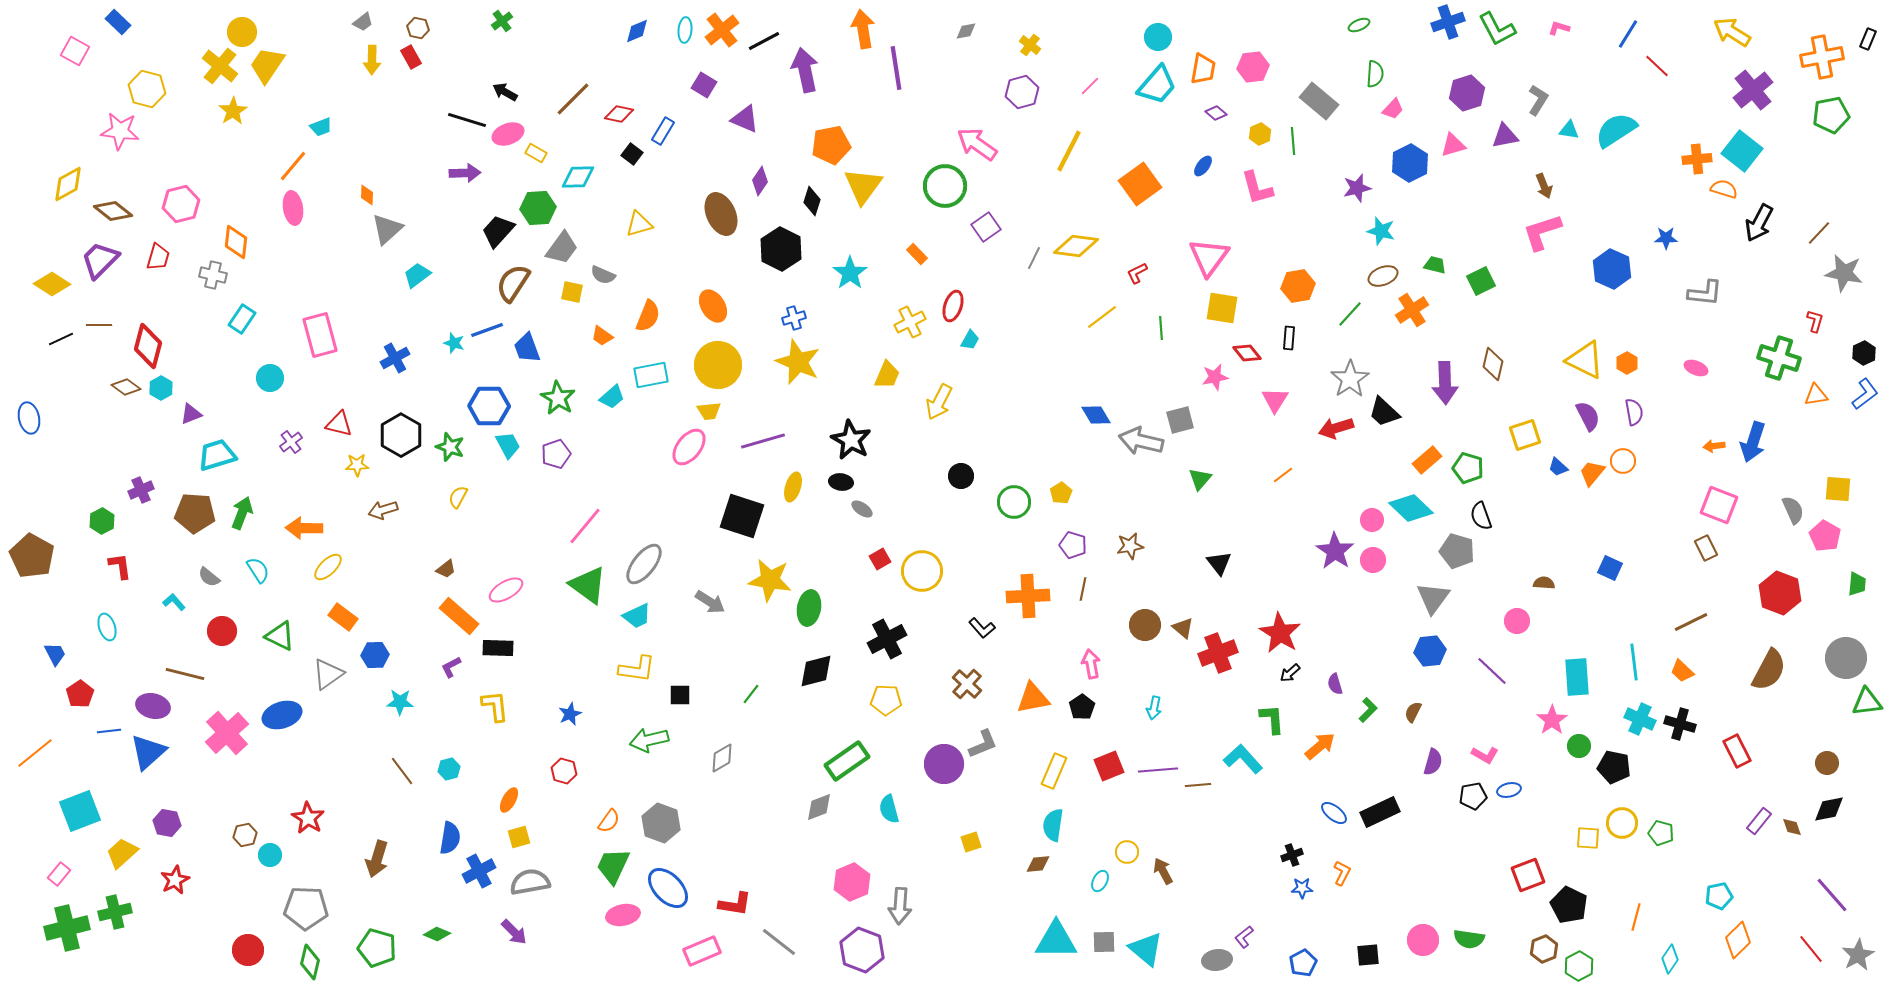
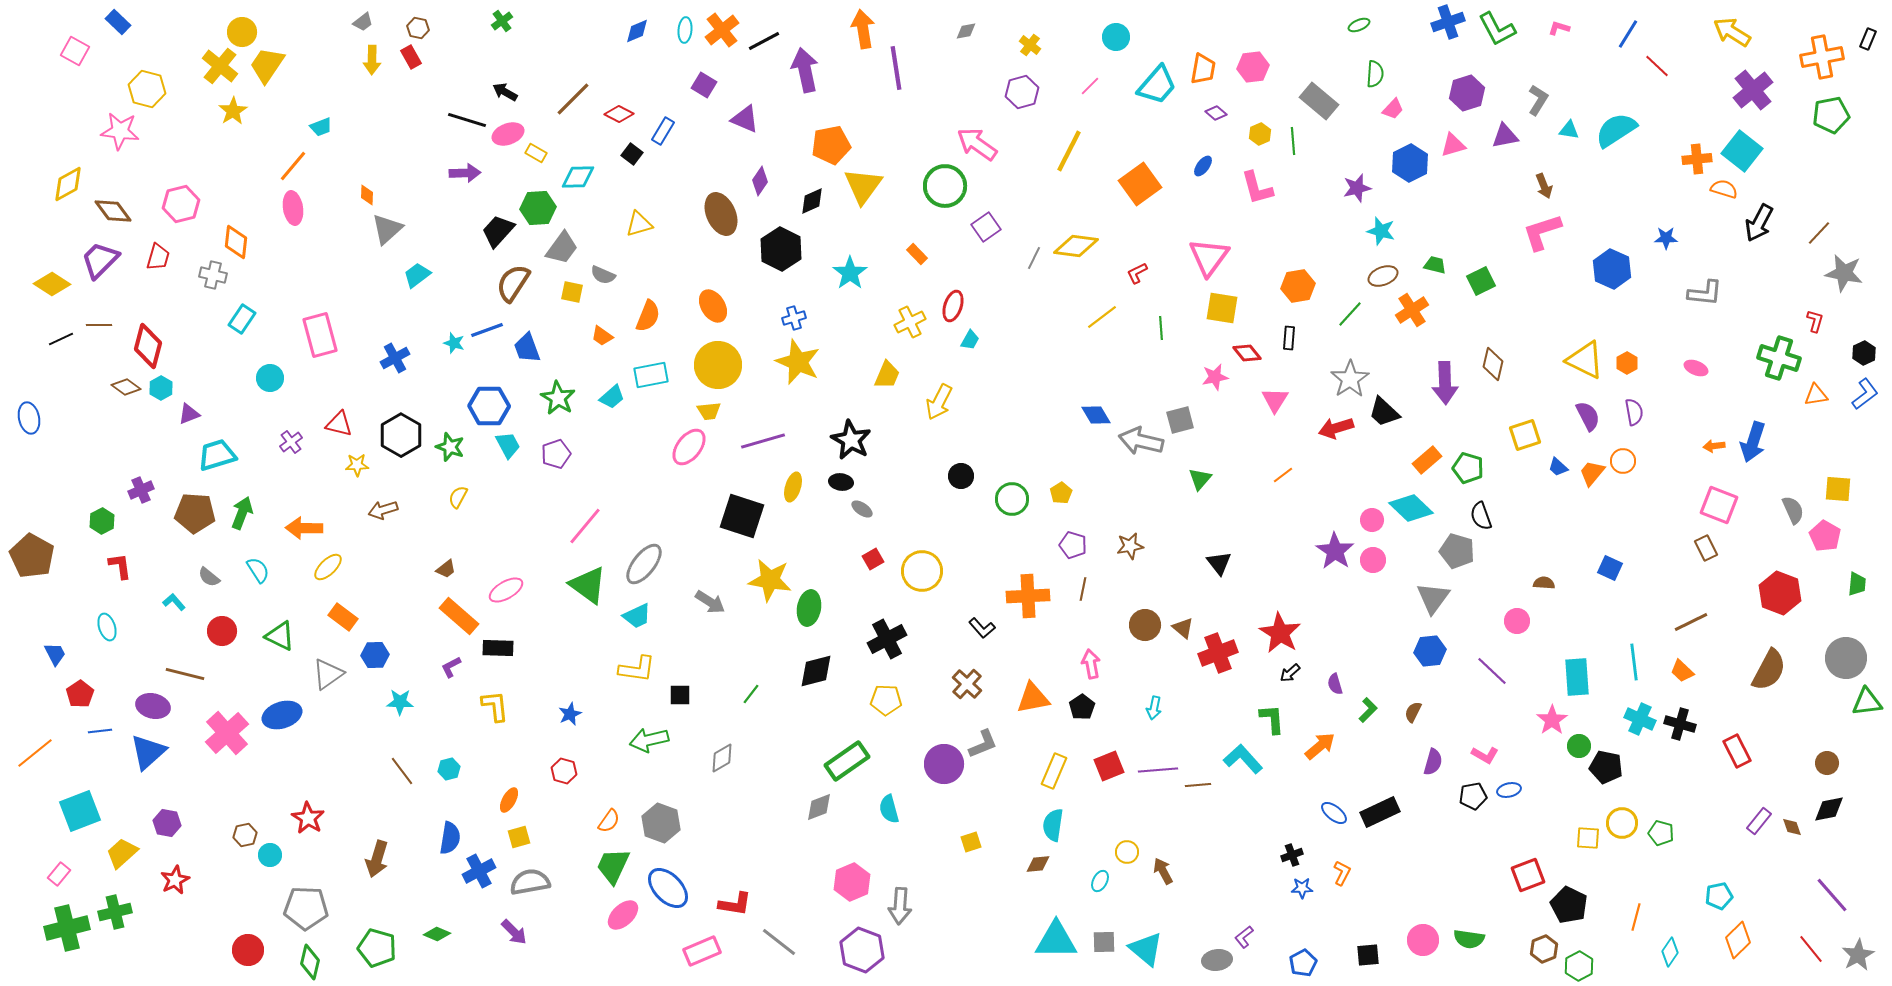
cyan circle at (1158, 37): moved 42 px left
red diamond at (619, 114): rotated 16 degrees clockwise
black diamond at (812, 201): rotated 48 degrees clockwise
brown diamond at (113, 211): rotated 15 degrees clockwise
purple triangle at (191, 414): moved 2 px left
green circle at (1014, 502): moved 2 px left, 3 px up
red square at (880, 559): moved 7 px left
blue line at (109, 731): moved 9 px left
black pentagon at (1614, 767): moved 8 px left
pink ellipse at (623, 915): rotated 32 degrees counterclockwise
cyan diamond at (1670, 959): moved 7 px up
